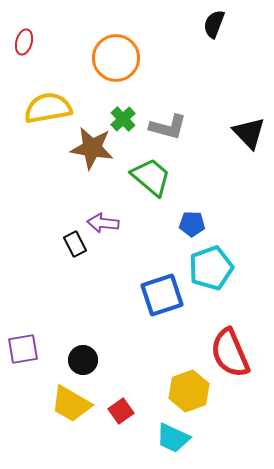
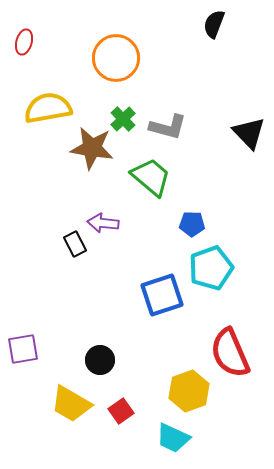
black circle: moved 17 px right
